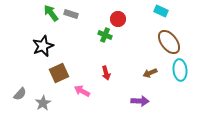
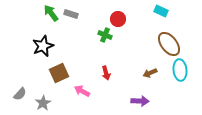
brown ellipse: moved 2 px down
